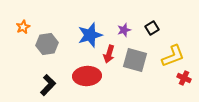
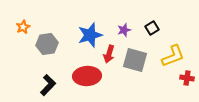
red cross: moved 3 px right; rotated 16 degrees counterclockwise
